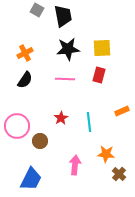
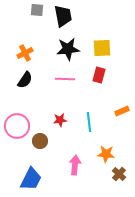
gray square: rotated 24 degrees counterclockwise
red star: moved 1 px left, 2 px down; rotated 24 degrees clockwise
